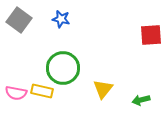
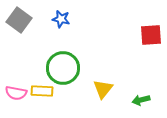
yellow rectangle: rotated 10 degrees counterclockwise
